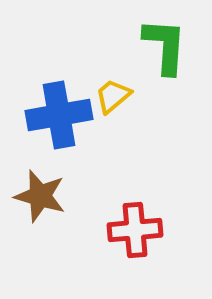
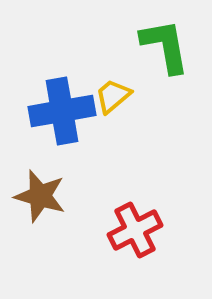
green L-shape: rotated 14 degrees counterclockwise
blue cross: moved 3 px right, 4 px up
red cross: rotated 22 degrees counterclockwise
